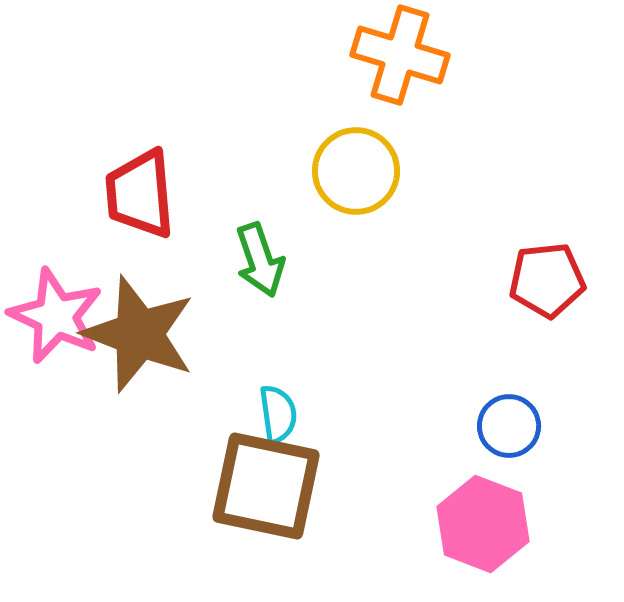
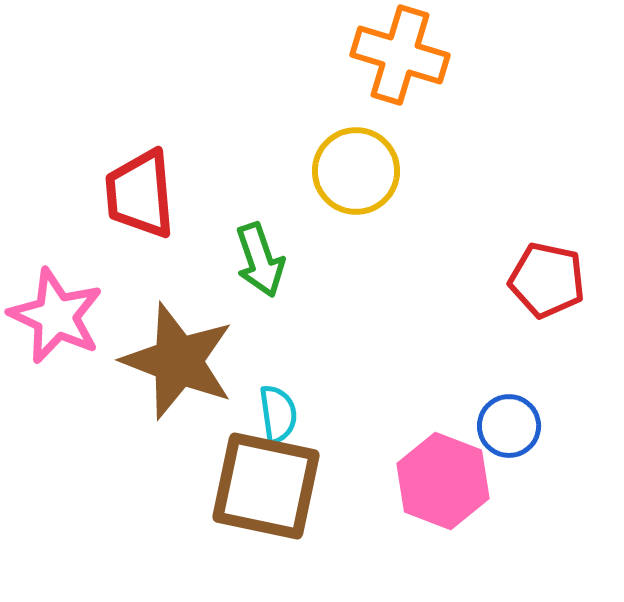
red pentagon: rotated 18 degrees clockwise
brown star: moved 39 px right, 27 px down
pink hexagon: moved 40 px left, 43 px up
